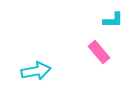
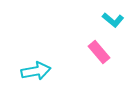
cyan L-shape: rotated 40 degrees clockwise
